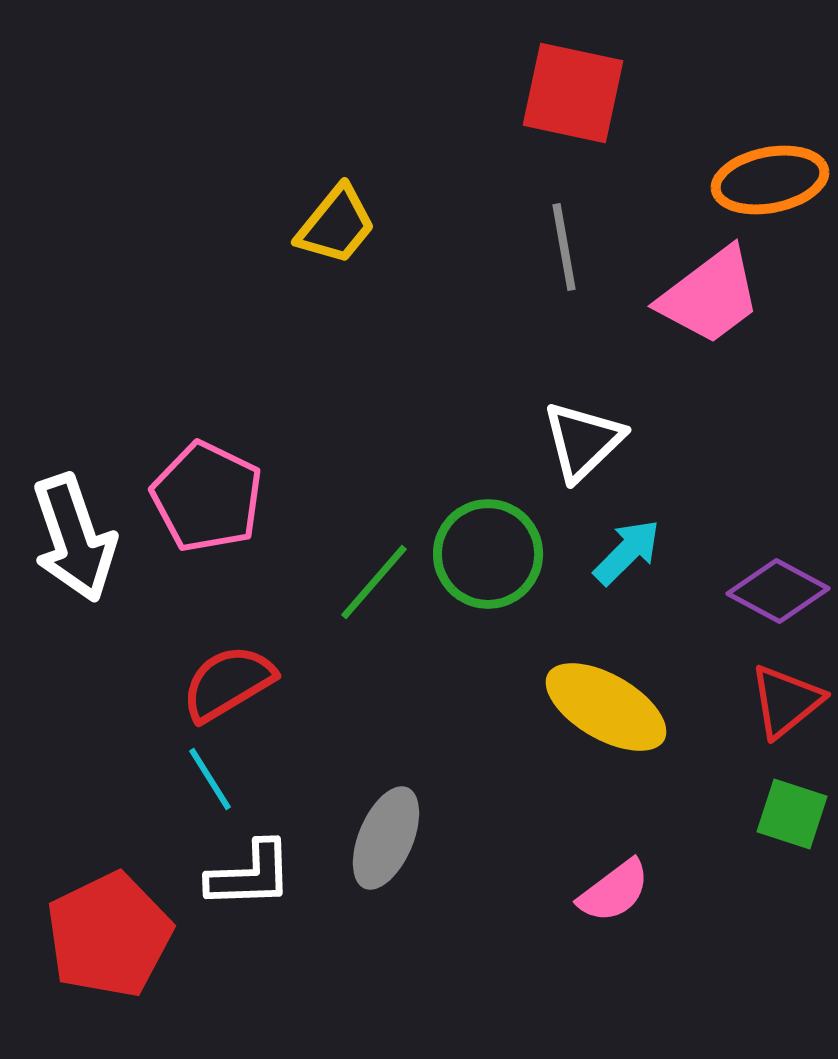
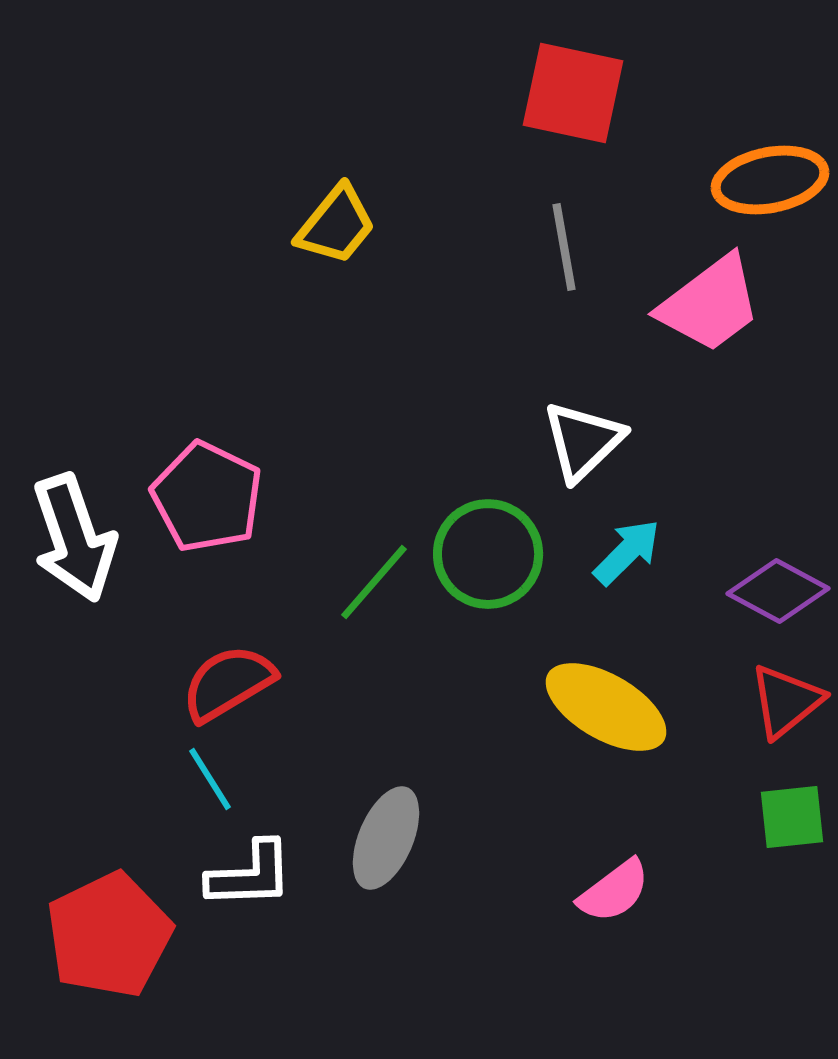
pink trapezoid: moved 8 px down
green square: moved 3 px down; rotated 24 degrees counterclockwise
